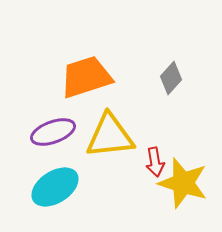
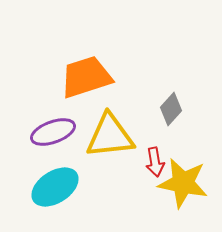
gray diamond: moved 31 px down
yellow star: rotated 6 degrees counterclockwise
